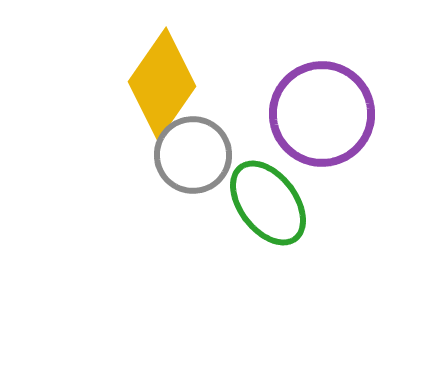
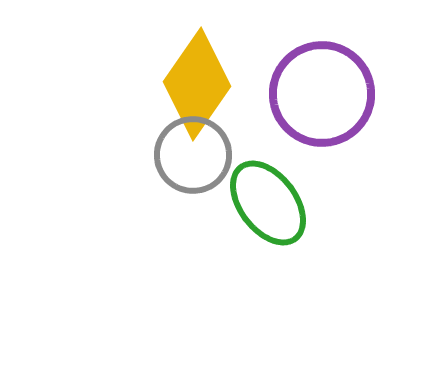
yellow diamond: moved 35 px right
purple circle: moved 20 px up
